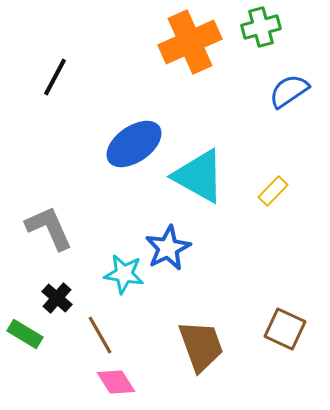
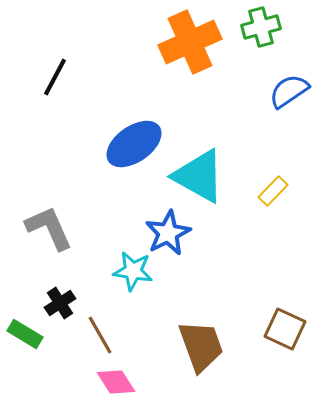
blue star: moved 15 px up
cyan star: moved 9 px right, 3 px up
black cross: moved 3 px right, 5 px down; rotated 16 degrees clockwise
